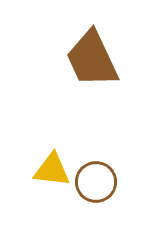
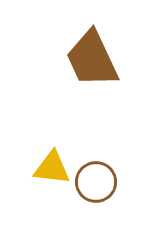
yellow triangle: moved 2 px up
